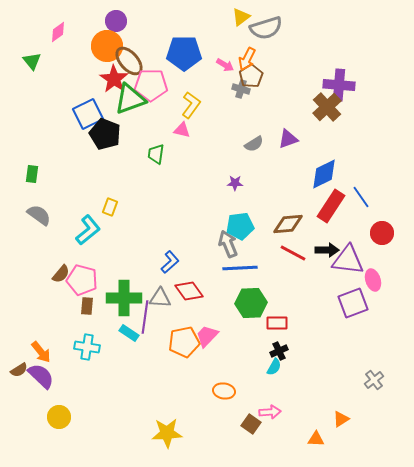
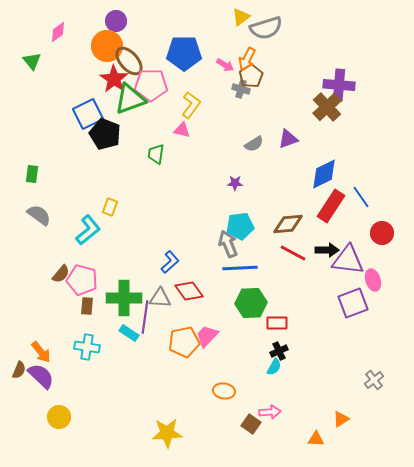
brown semicircle at (19, 370): rotated 36 degrees counterclockwise
